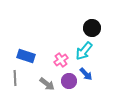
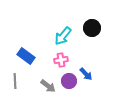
cyan arrow: moved 21 px left, 15 px up
blue rectangle: rotated 18 degrees clockwise
pink cross: rotated 24 degrees clockwise
gray line: moved 3 px down
gray arrow: moved 1 px right, 2 px down
